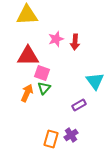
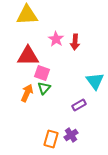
pink star: rotated 21 degrees counterclockwise
